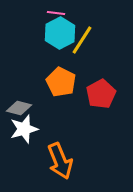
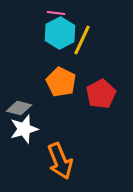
yellow line: rotated 8 degrees counterclockwise
